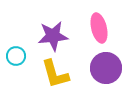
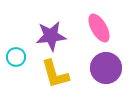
pink ellipse: rotated 16 degrees counterclockwise
purple star: moved 2 px left
cyan circle: moved 1 px down
